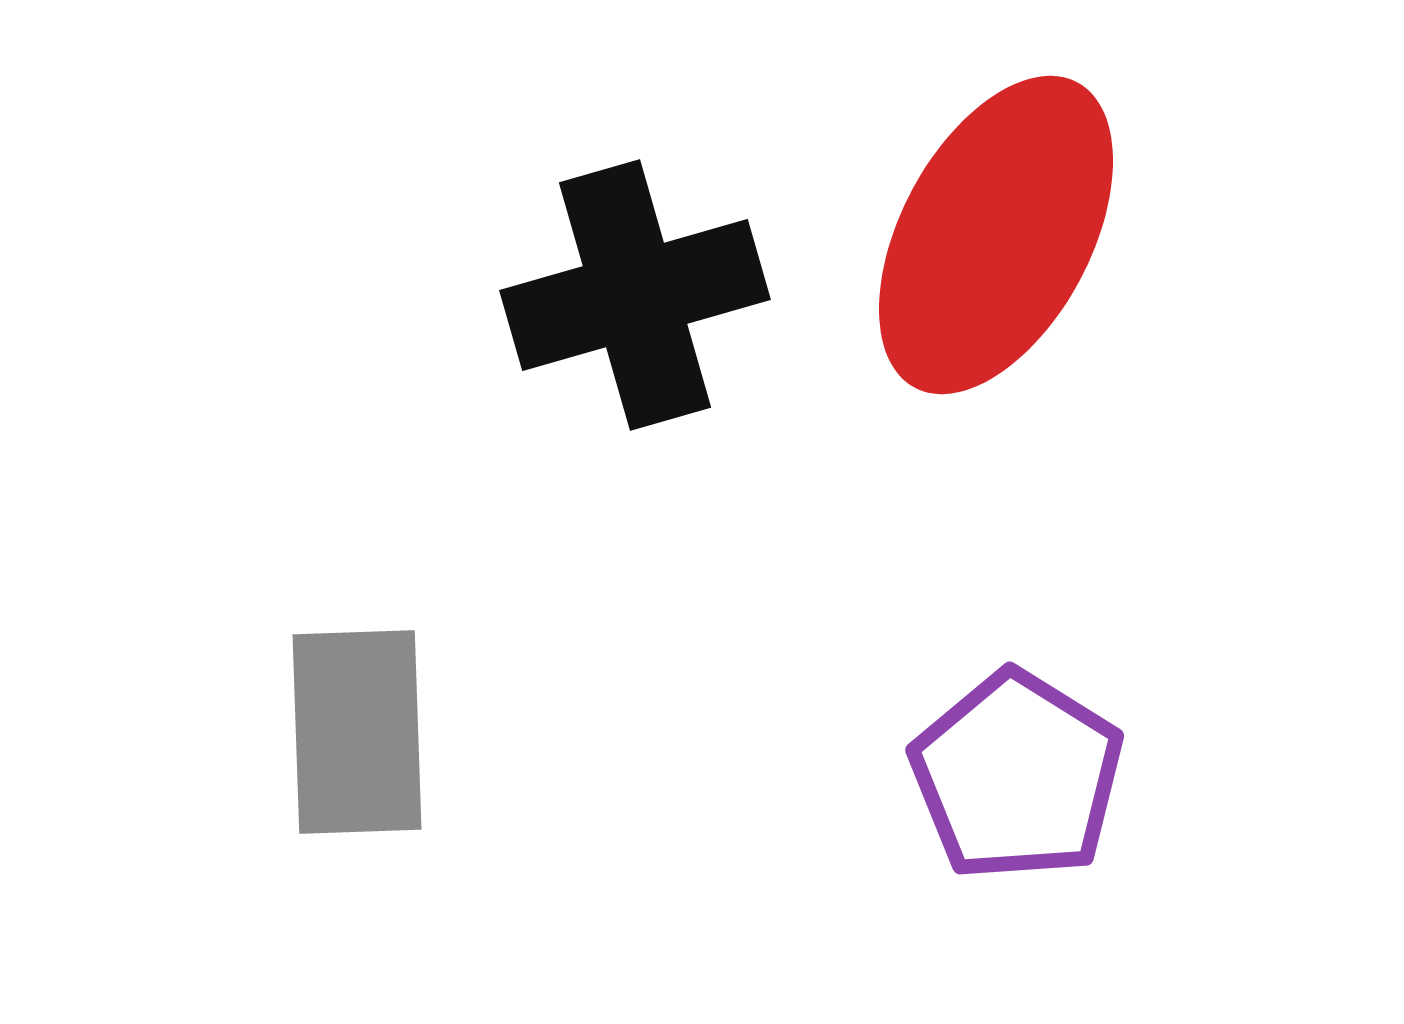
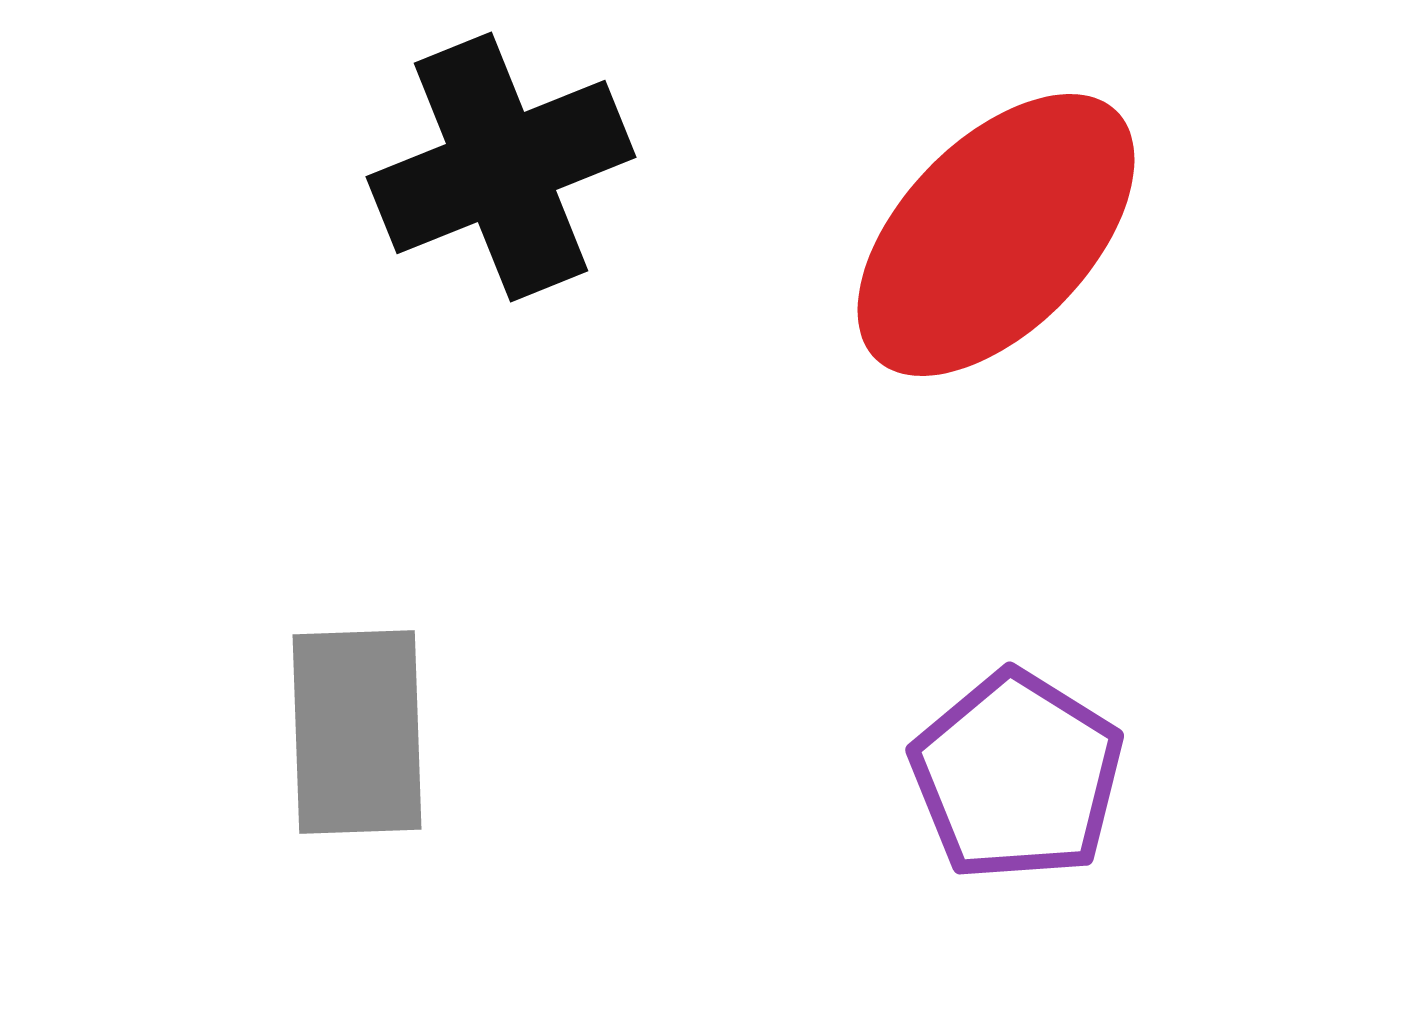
red ellipse: rotated 16 degrees clockwise
black cross: moved 134 px left, 128 px up; rotated 6 degrees counterclockwise
